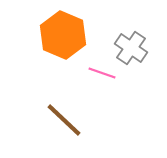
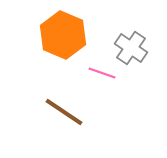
brown line: moved 8 px up; rotated 9 degrees counterclockwise
